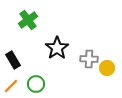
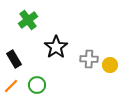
black star: moved 1 px left, 1 px up
black rectangle: moved 1 px right, 1 px up
yellow circle: moved 3 px right, 3 px up
green circle: moved 1 px right, 1 px down
